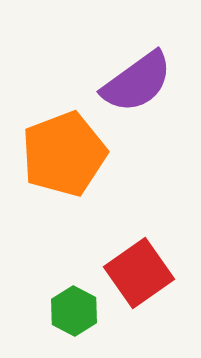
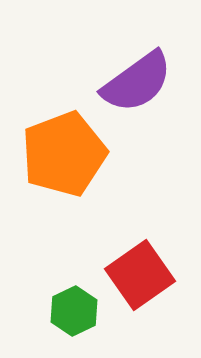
red square: moved 1 px right, 2 px down
green hexagon: rotated 6 degrees clockwise
